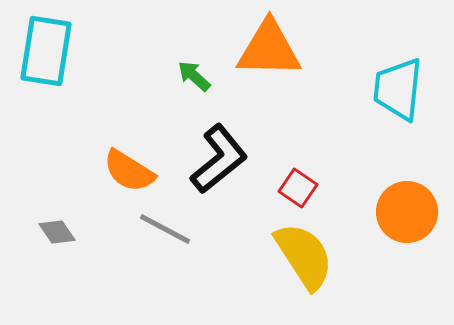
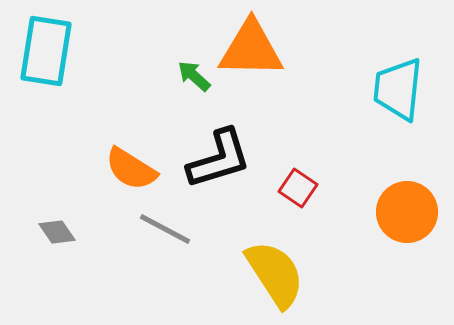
orange triangle: moved 18 px left
black L-shape: rotated 22 degrees clockwise
orange semicircle: moved 2 px right, 2 px up
yellow semicircle: moved 29 px left, 18 px down
